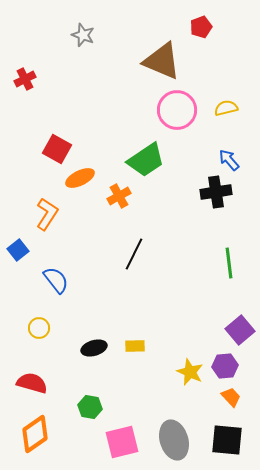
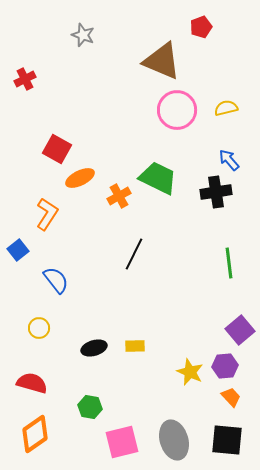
green trapezoid: moved 12 px right, 18 px down; rotated 120 degrees counterclockwise
